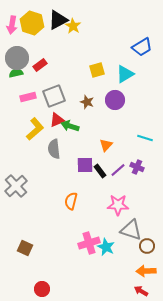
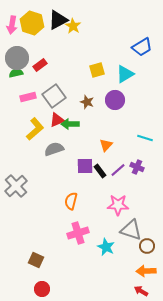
gray square: rotated 15 degrees counterclockwise
green arrow: moved 2 px up; rotated 18 degrees counterclockwise
gray semicircle: rotated 78 degrees clockwise
purple square: moved 1 px down
pink cross: moved 11 px left, 10 px up
brown square: moved 11 px right, 12 px down
